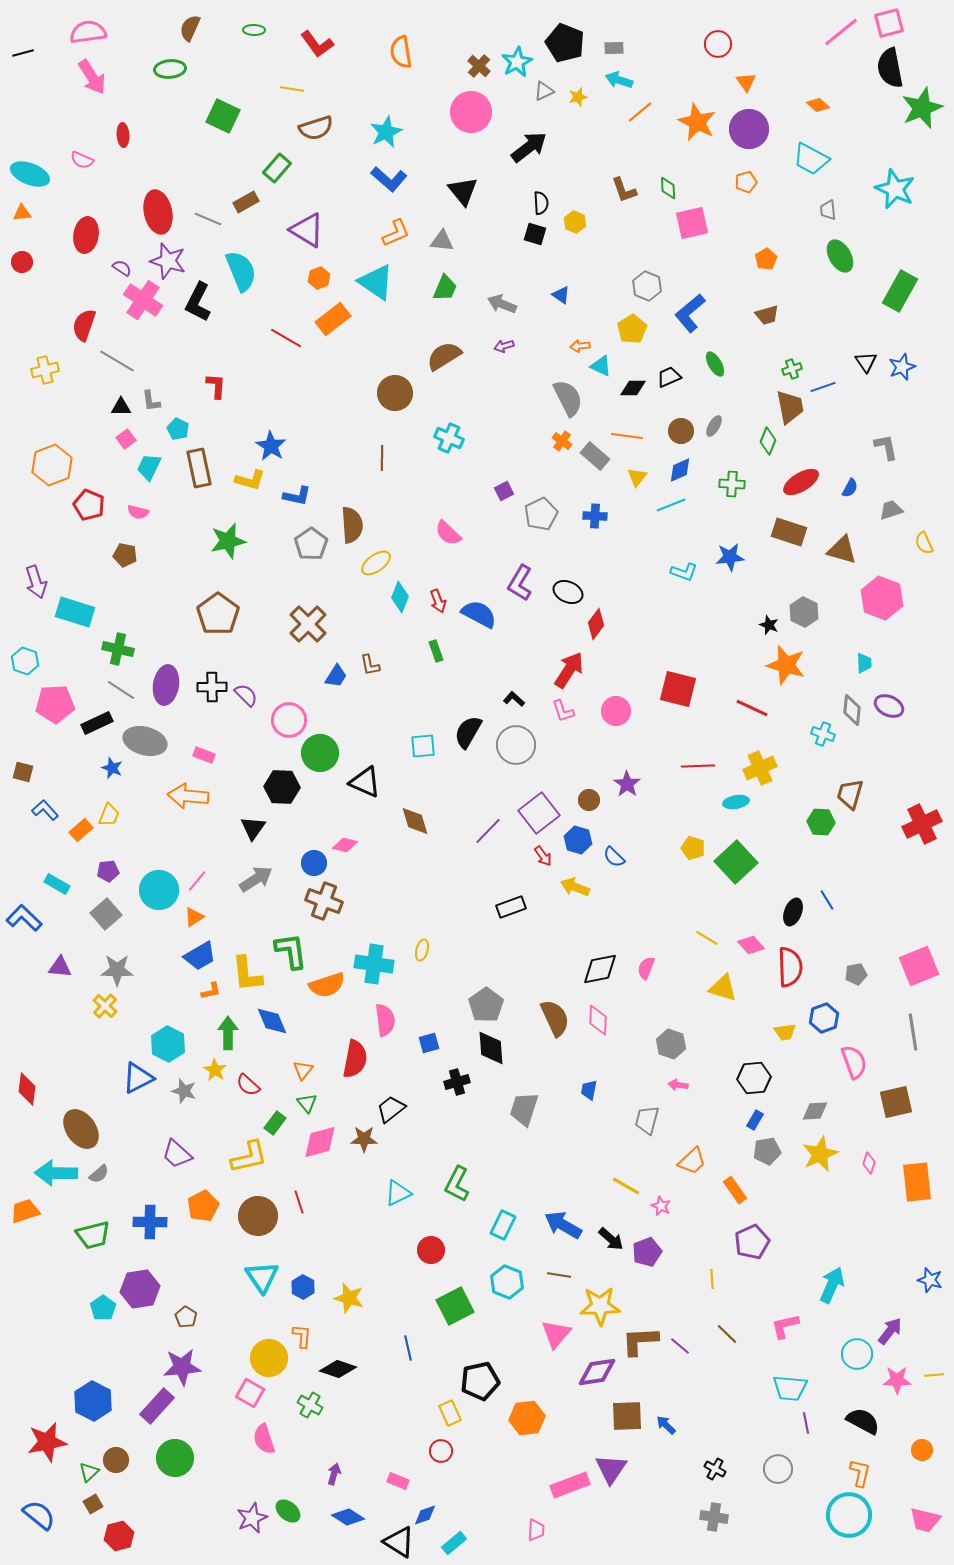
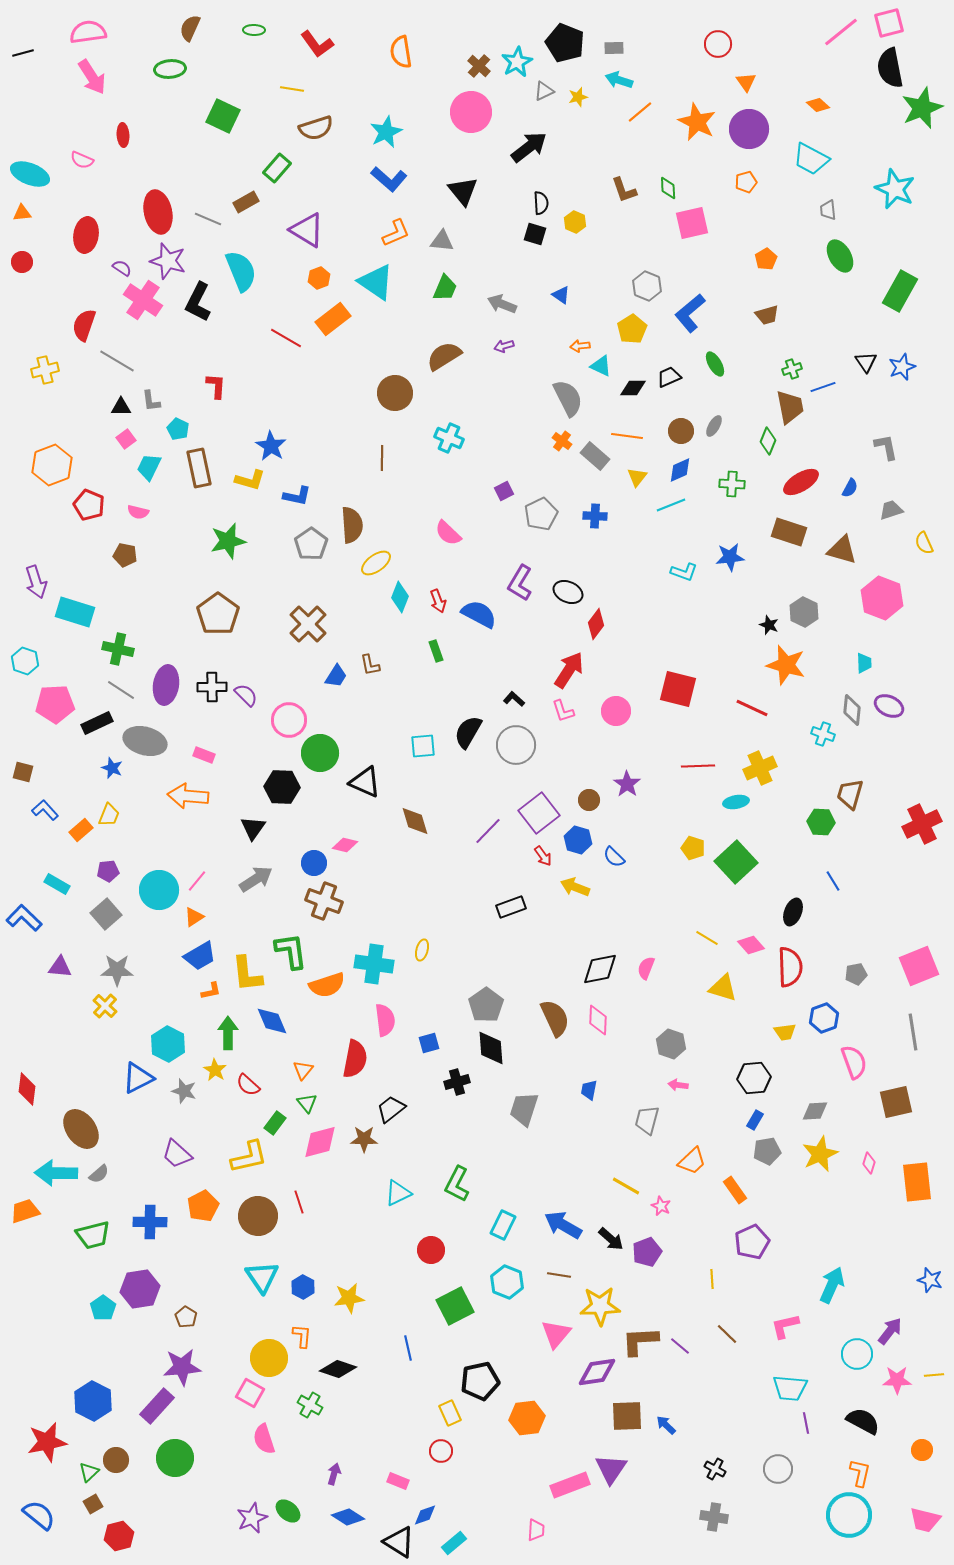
blue line at (827, 900): moved 6 px right, 19 px up
yellow star at (349, 1298): rotated 24 degrees counterclockwise
